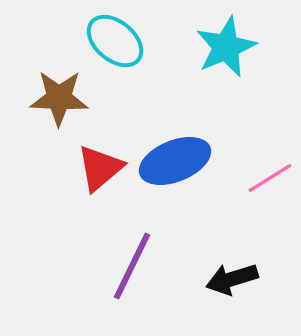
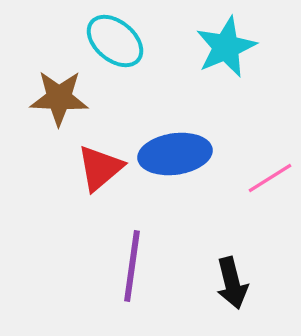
blue ellipse: moved 7 px up; rotated 14 degrees clockwise
purple line: rotated 18 degrees counterclockwise
black arrow: moved 4 px down; rotated 87 degrees counterclockwise
